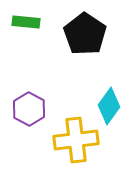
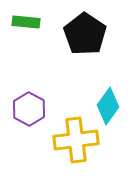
cyan diamond: moved 1 px left
